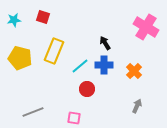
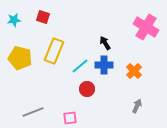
pink square: moved 4 px left; rotated 16 degrees counterclockwise
